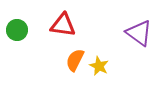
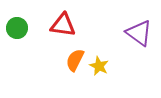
green circle: moved 2 px up
